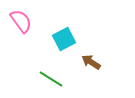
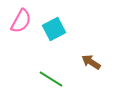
pink semicircle: rotated 65 degrees clockwise
cyan square: moved 10 px left, 10 px up
